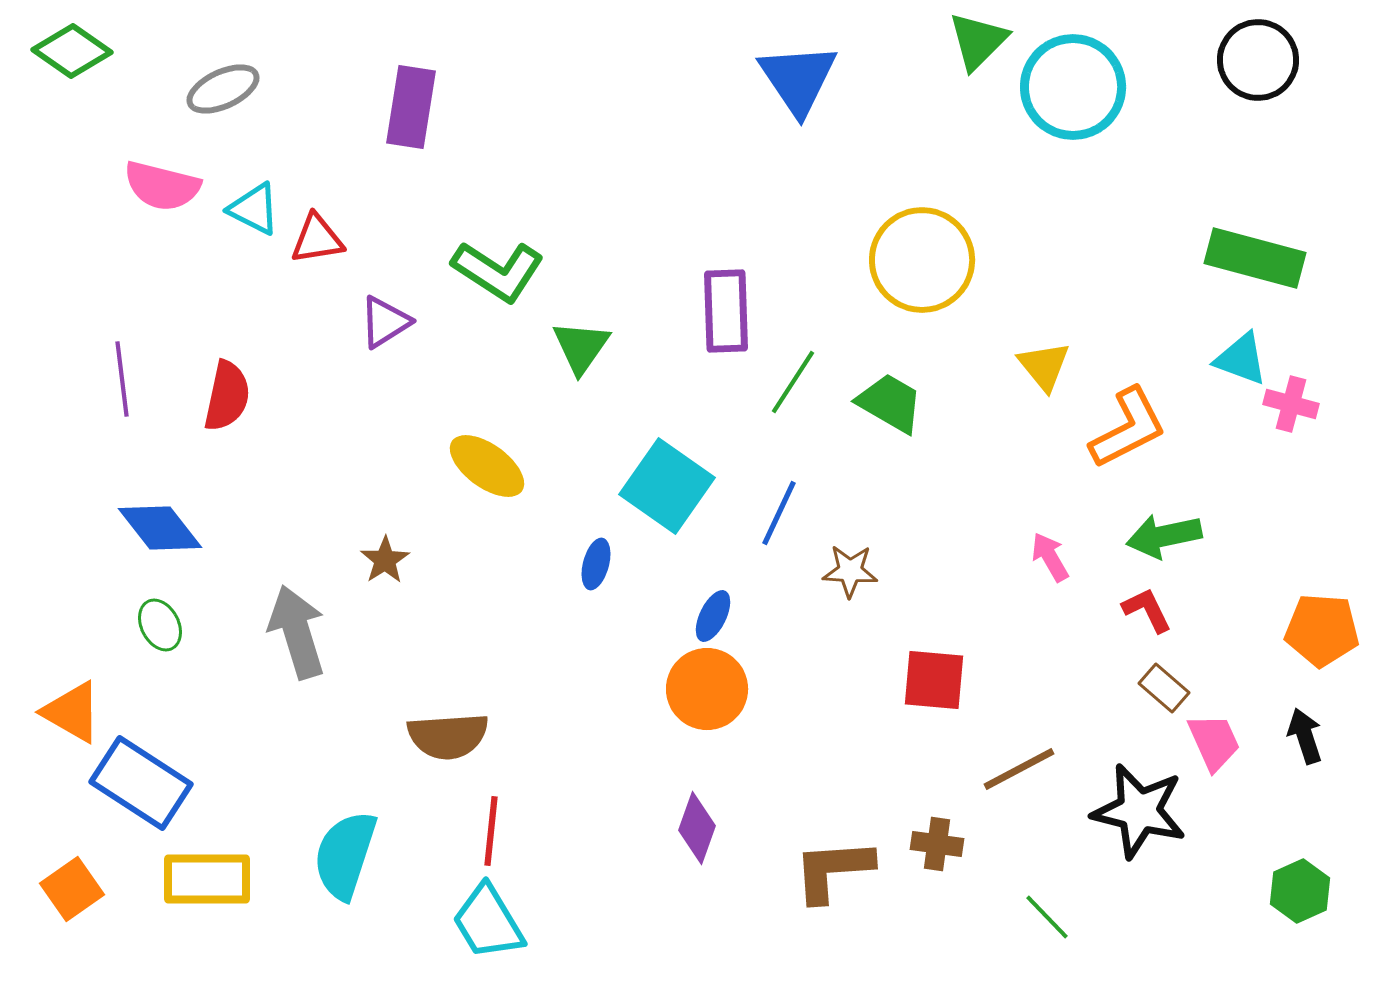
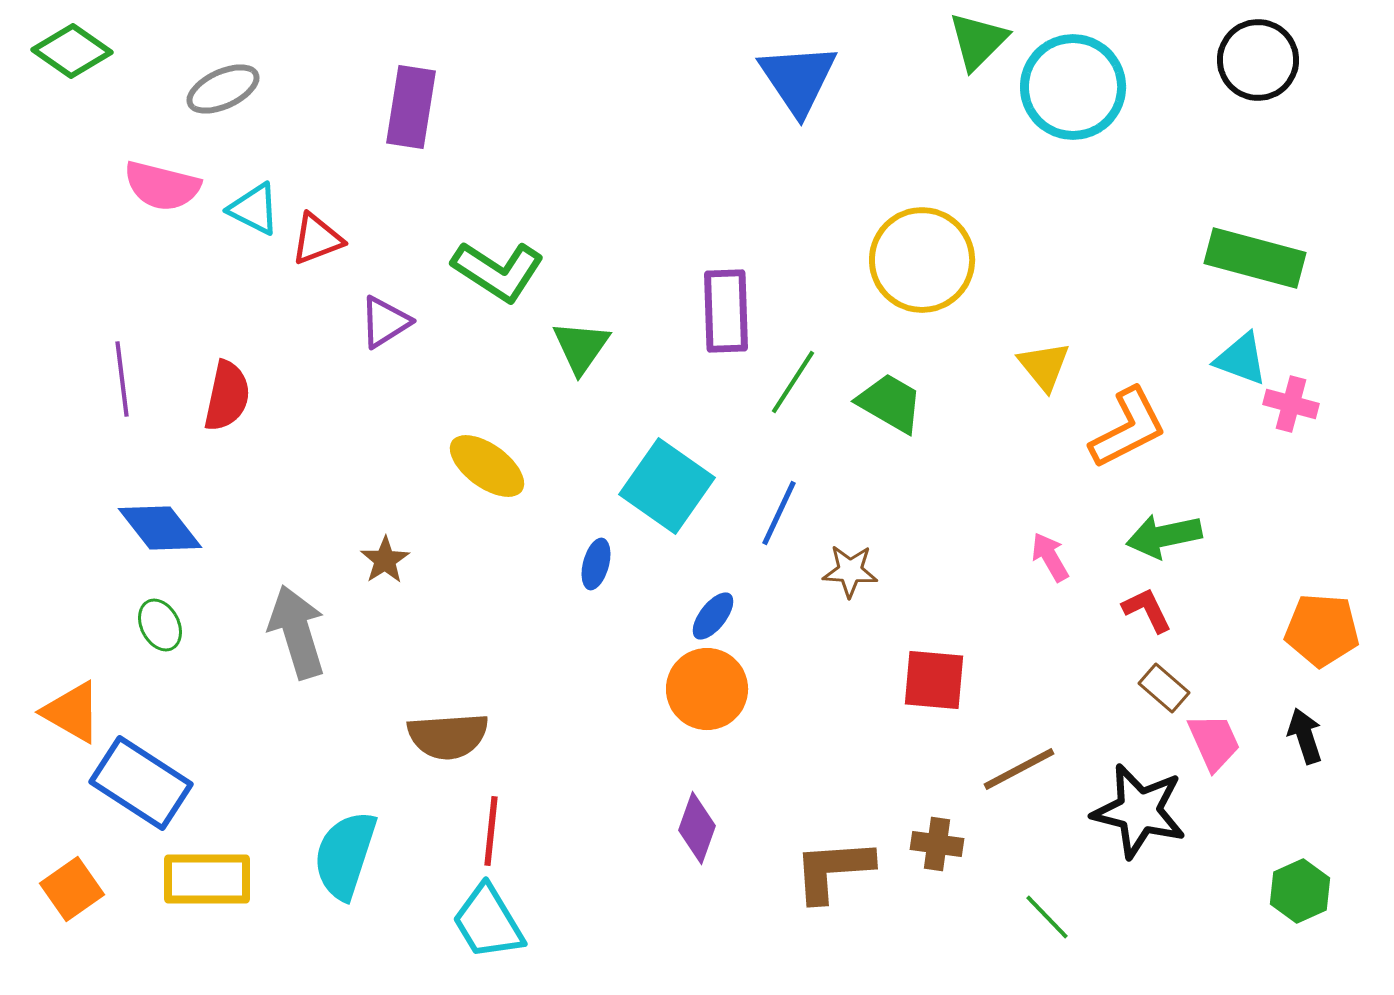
red triangle at (317, 239): rotated 12 degrees counterclockwise
blue ellipse at (713, 616): rotated 12 degrees clockwise
